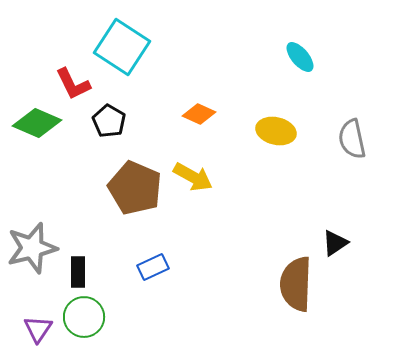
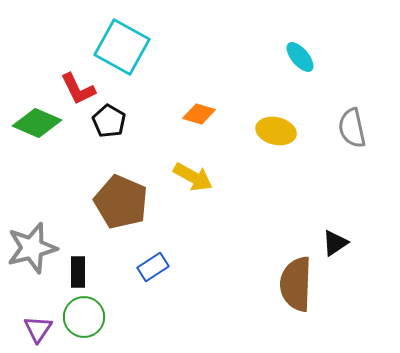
cyan square: rotated 4 degrees counterclockwise
red L-shape: moved 5 px right, 5 px down
orange diamond: rotated 8 degrees counterclockwise
gray semicircle: moved 11 px up
brown pentagon: moved 14 px left, 14 px down
blue rectangle: rotated 8 degrees counterclockwise
